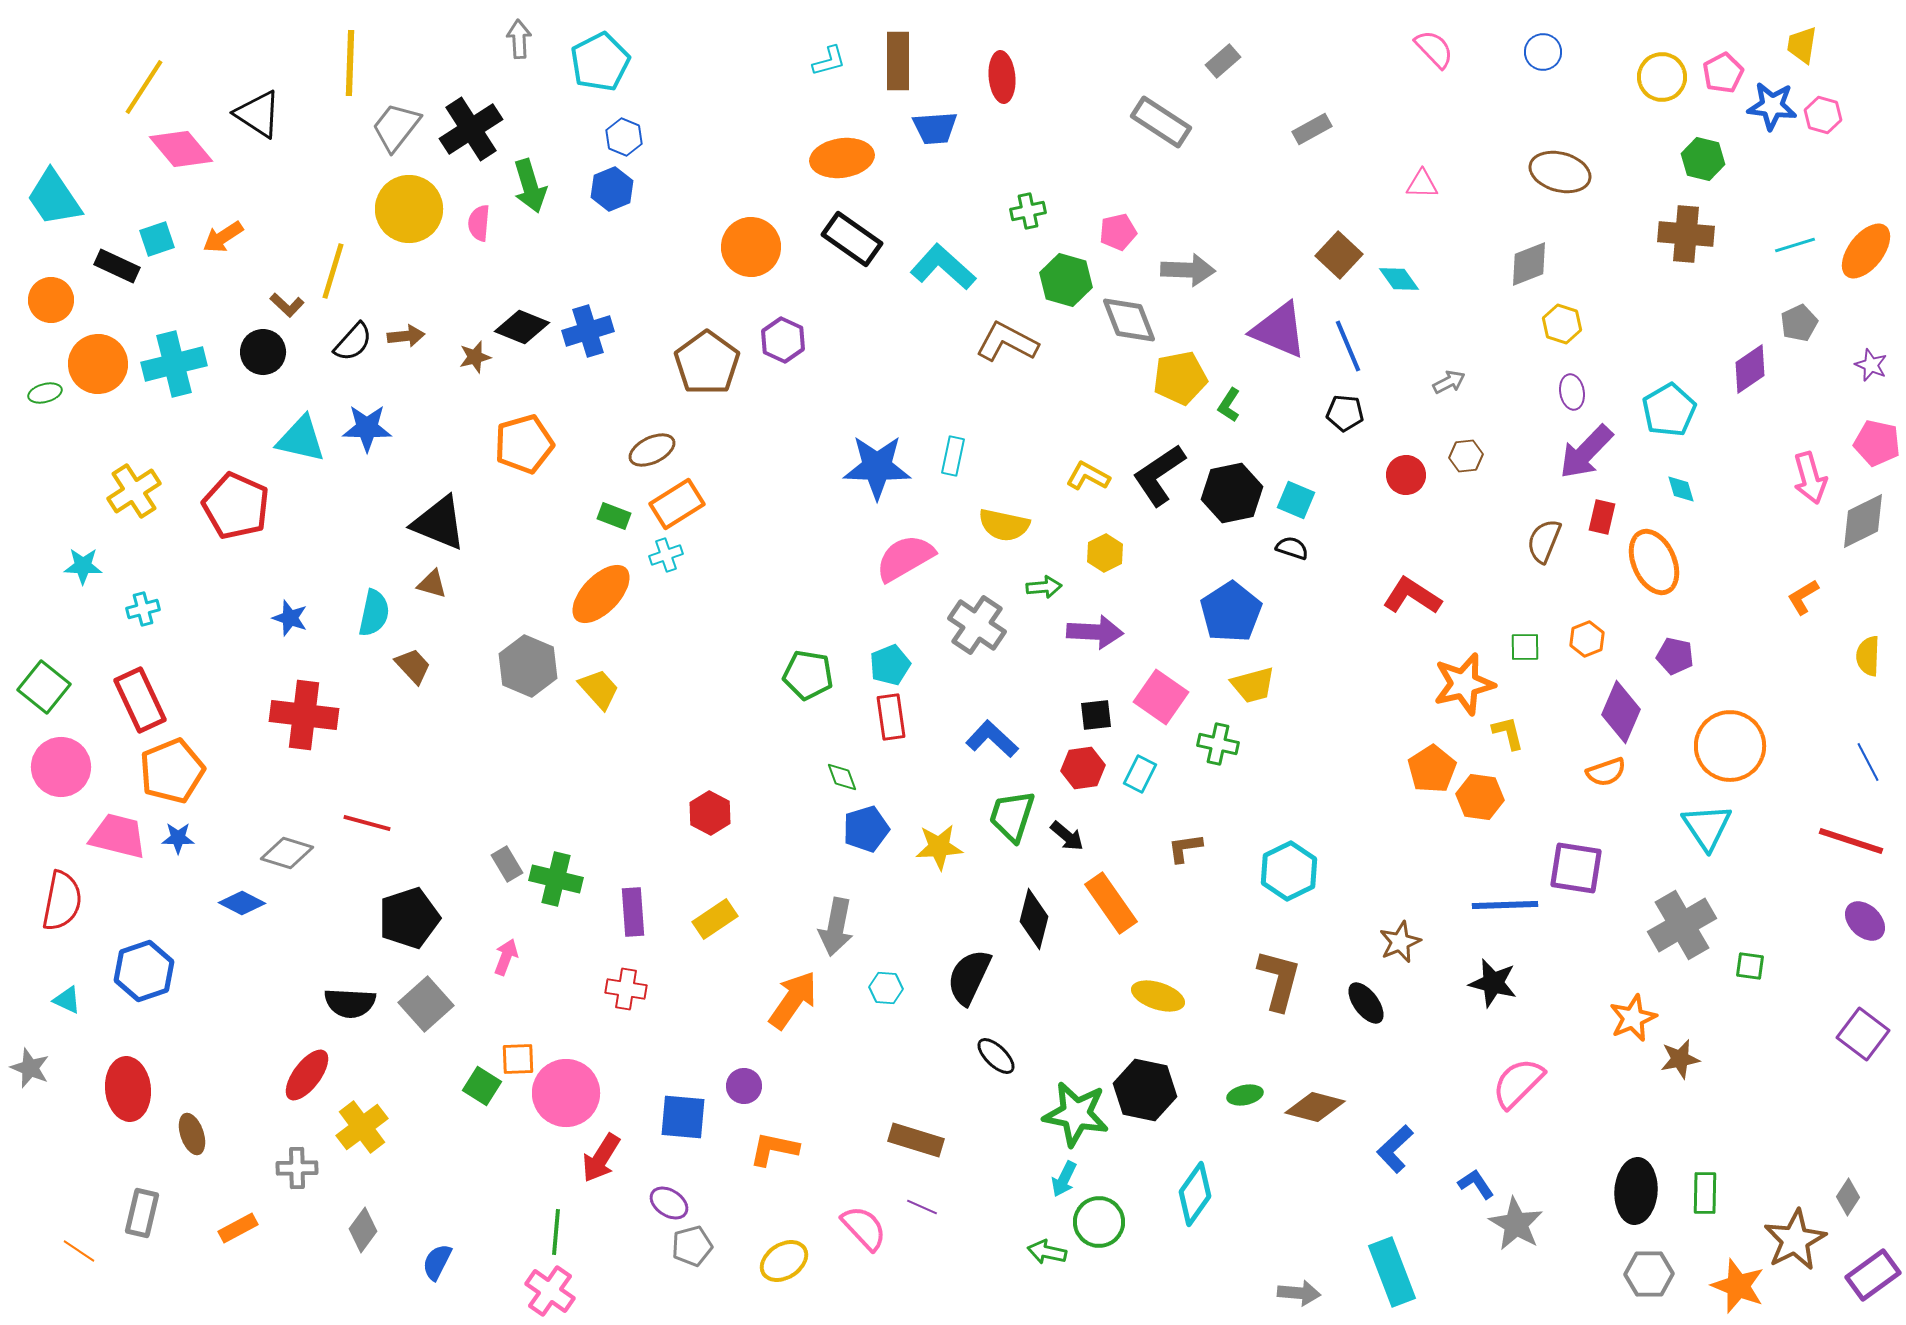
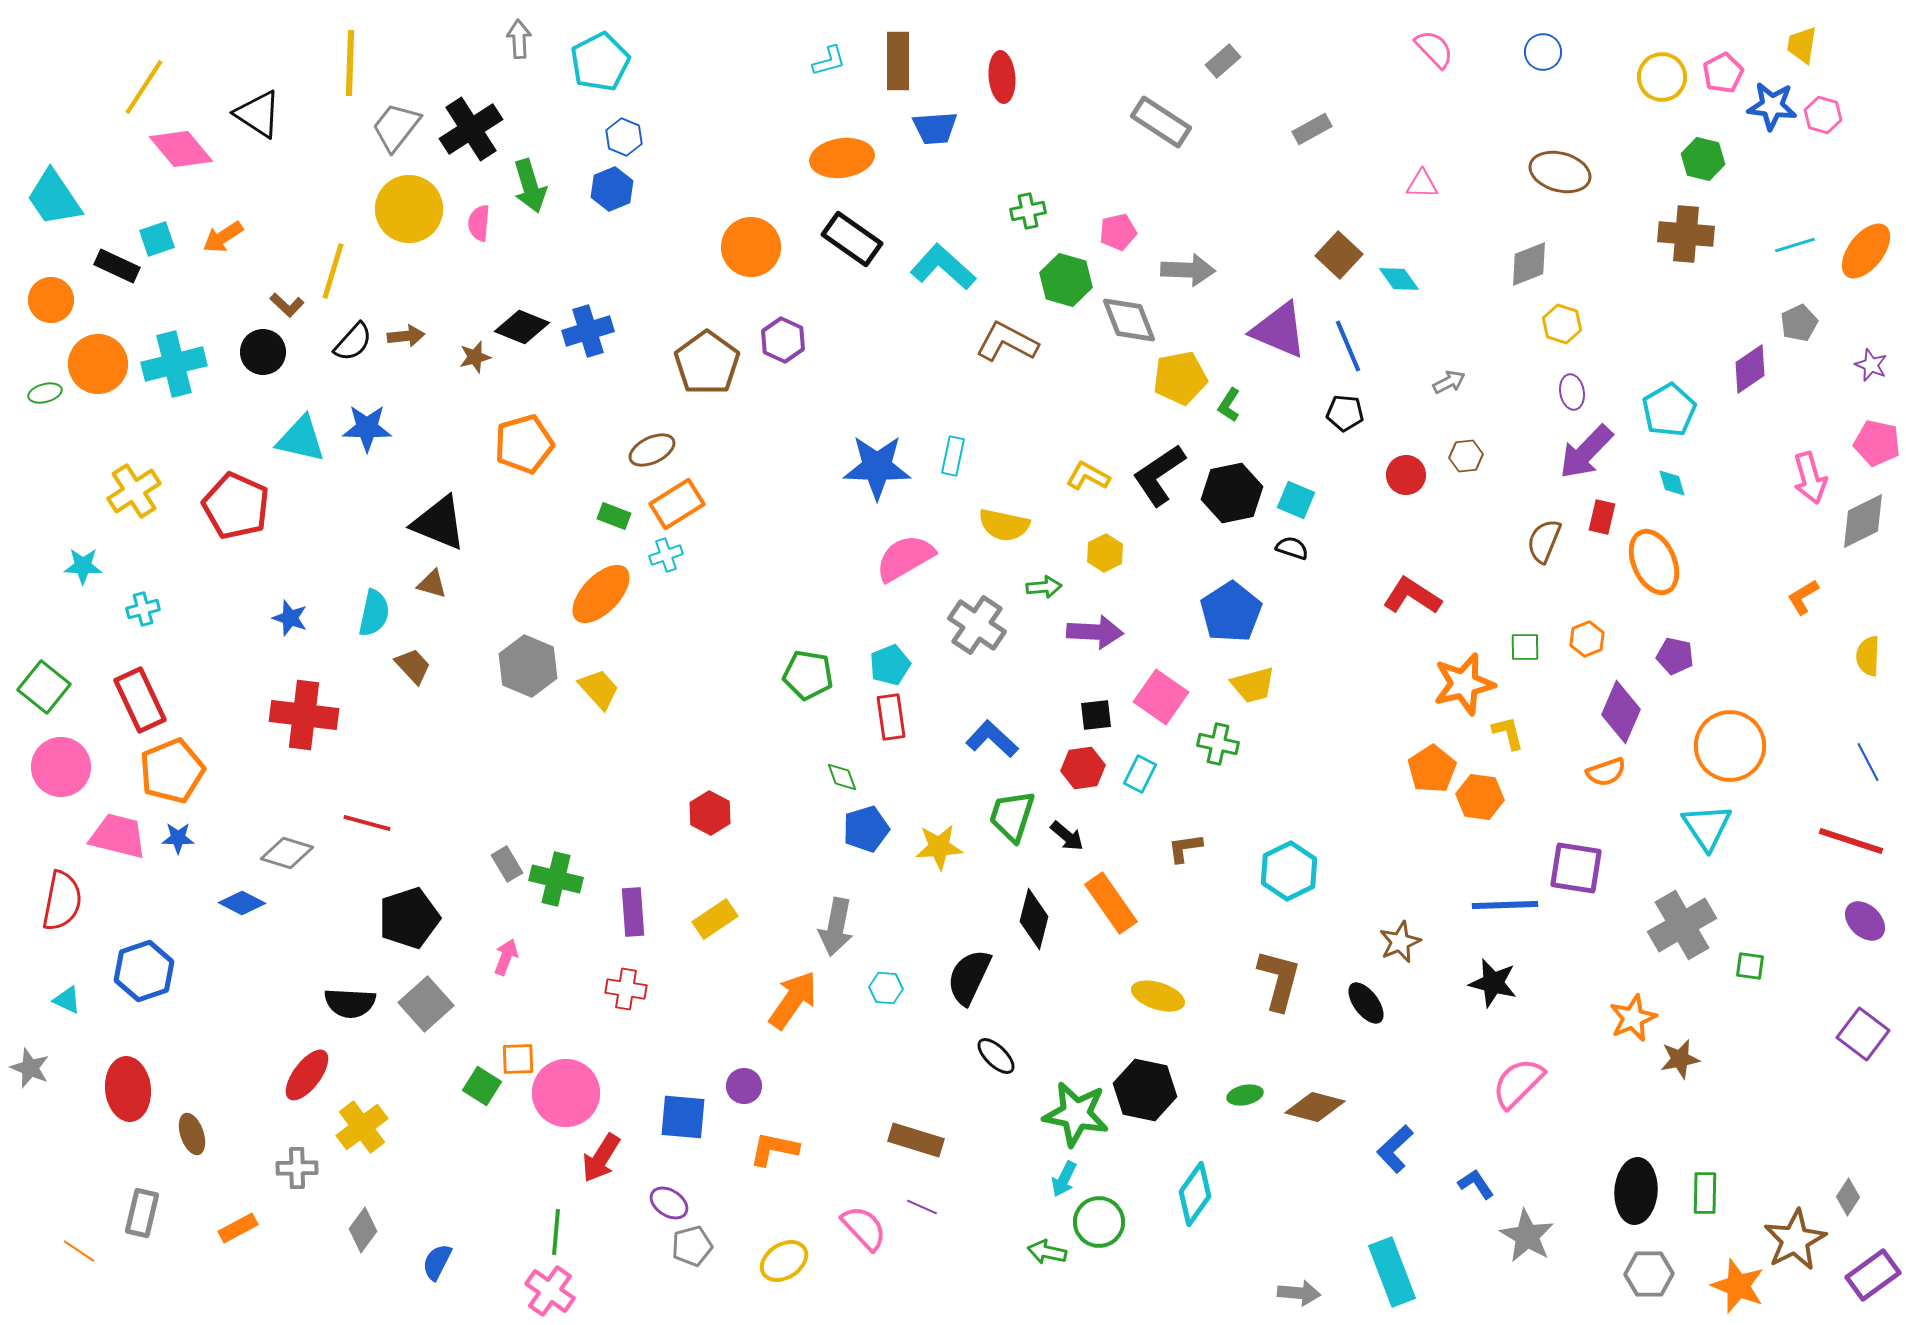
cyan diamond at (1681, 489): moved 9 px left, 6 px up
gray star at (1516, 1224): moved 11 px right, 12 px down
